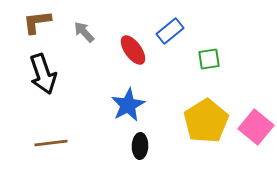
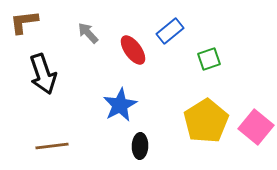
brown L-shape: moved 13 px left
gray arrow: moved 4 px right, 1 px down
green square: rotated 10 degrees counterclockwise
blue star: moved 8 px left
brown line: moved 1 px right, 3 px down
